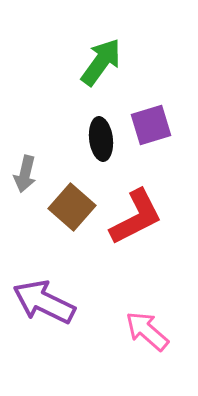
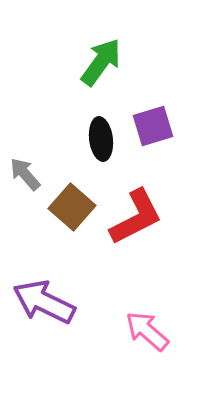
purple square: moved 2 px right, 1 px down
gray arrow: rotated 126 degrees clockwise
